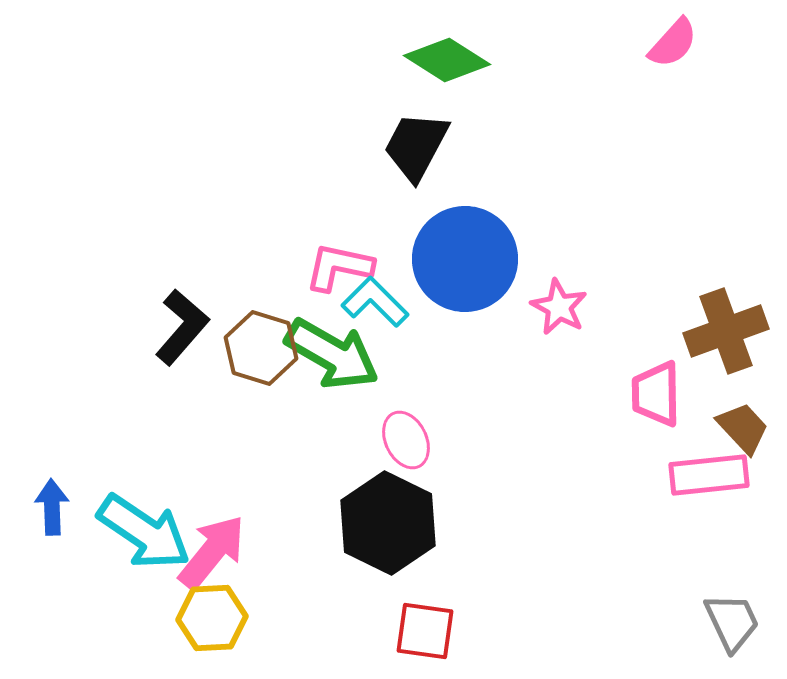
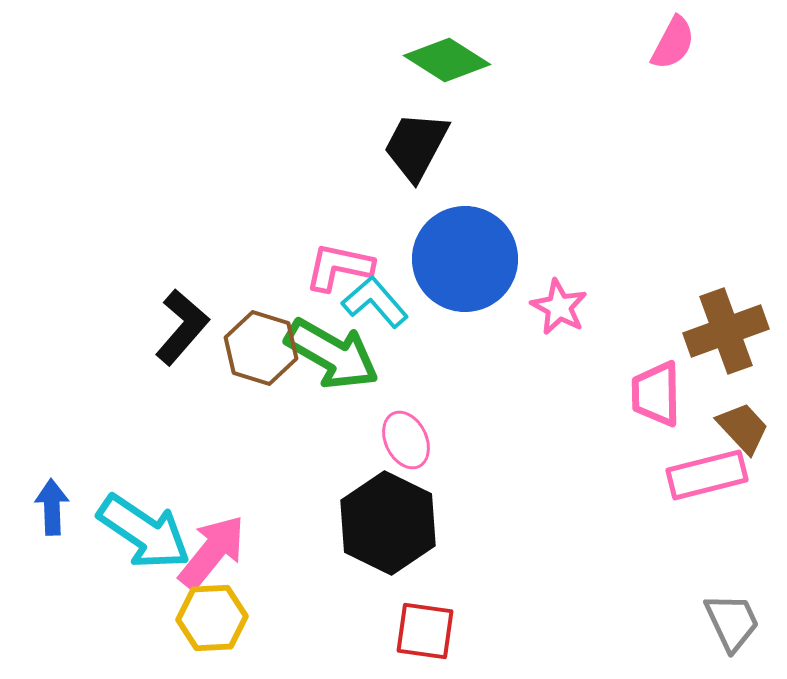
pink semicircle: rotated 14 degrees counterclockwise
cyan L-shape: rotated 4 degrees clockwise
pink rectangle: moved 2 px left; rotated 8 degrees counterclockwise
